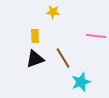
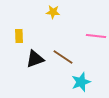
yellow rectangle: moved 16 px left
brown line: moved 1 px up; rotated 25 degrees counterclockwise
